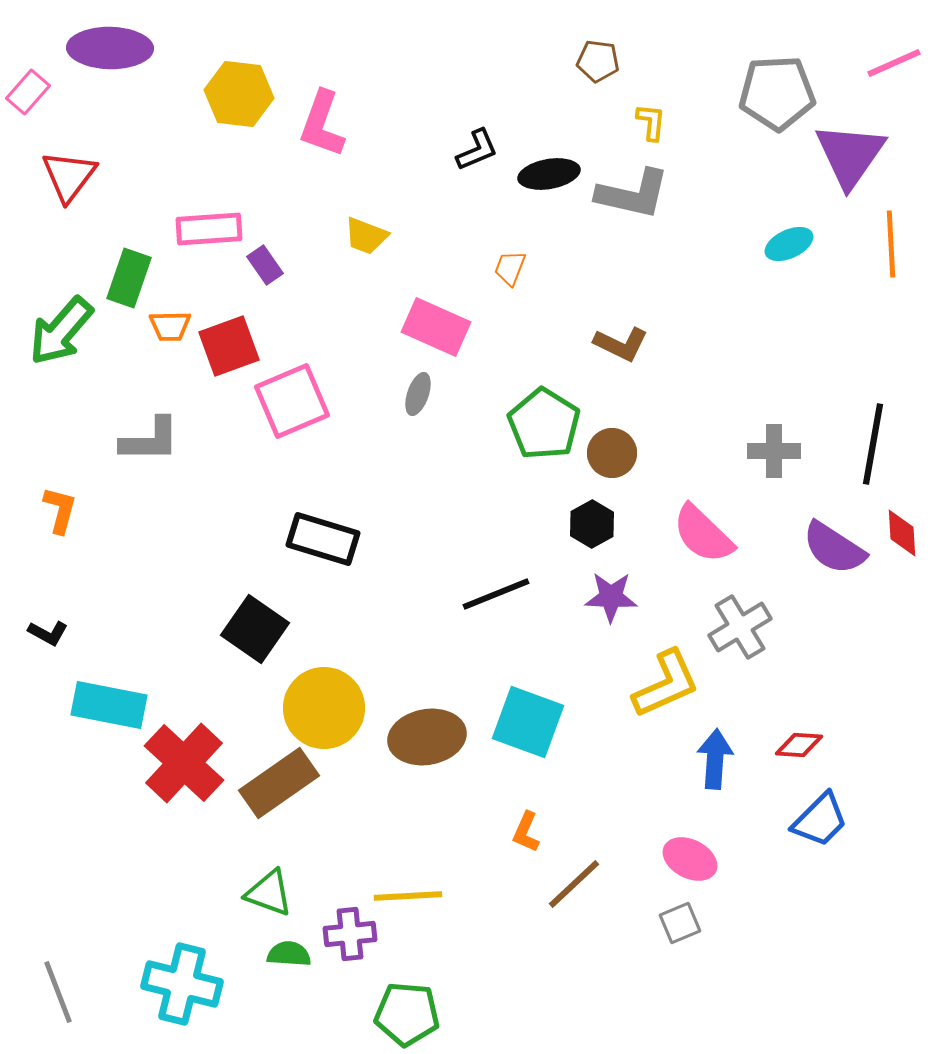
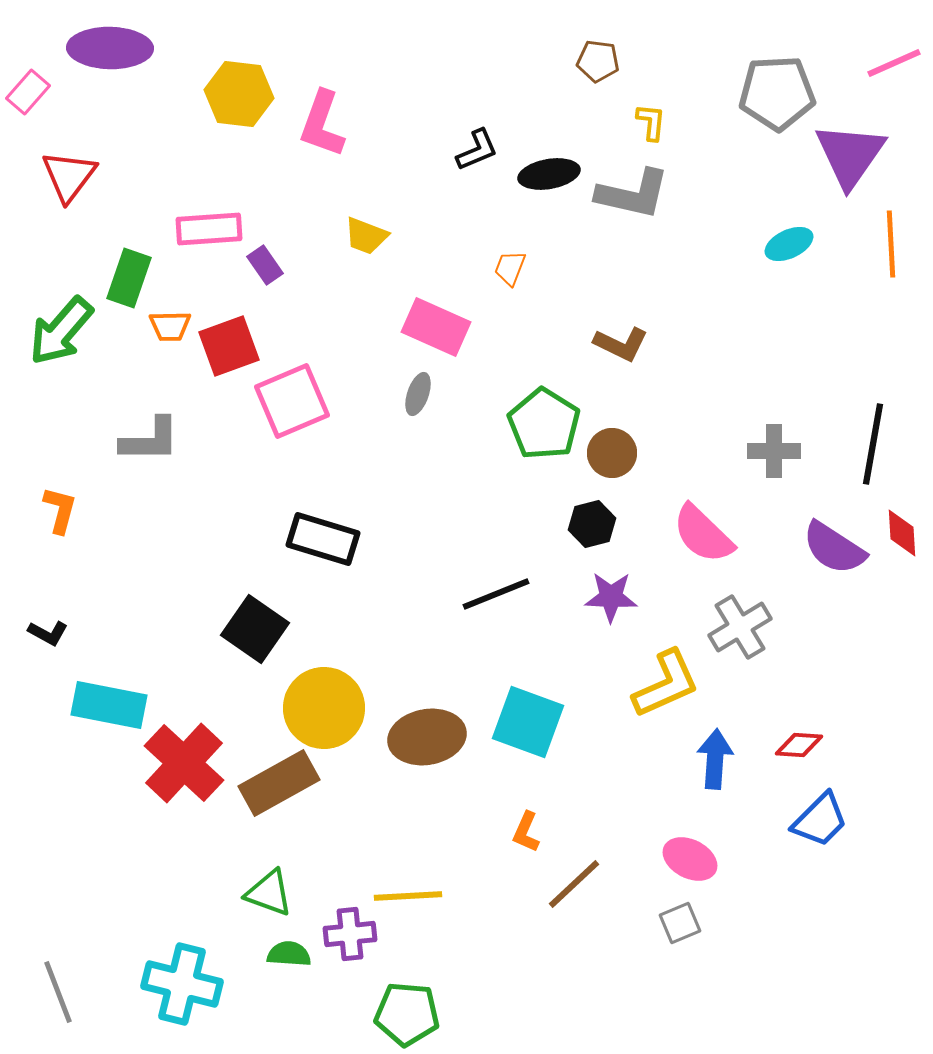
black hexagon at (592, 524): rotated 15 degrees clockwise
brown rectangle at (279, 783): rotated 6 degrees clockwise
